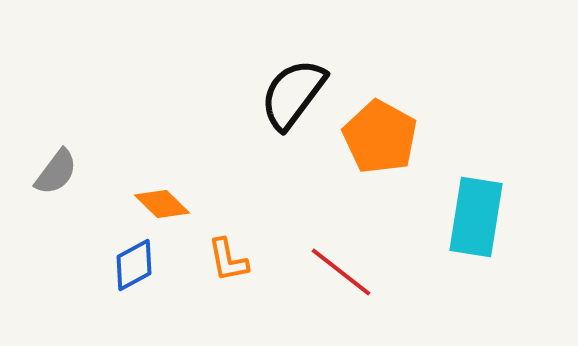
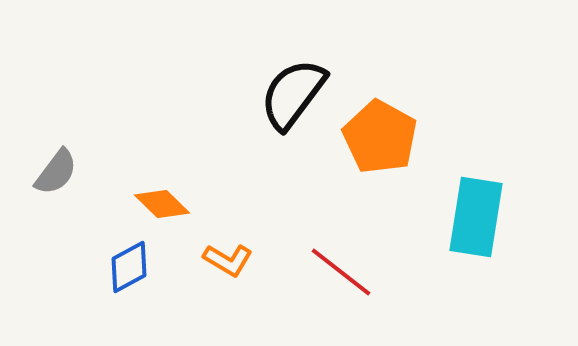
orange L-shape: rotated 48 degrees counterclockwise
blue diamond: moved 5 px left, 2 px down
